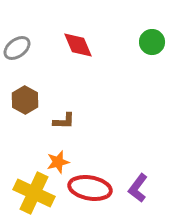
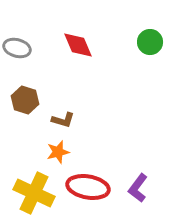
green circle: moved 2 px left
gray ellipse: rotated 52 degrees clockwise
brown hexagon: rotated 12 degrees counterclockwise
brown L-shape: moved 1 px left, 1 px up; rotated 15 degrees clockwise
orange star: moved 10 px up
red ellipse: moved 2 px left, 1 px up
